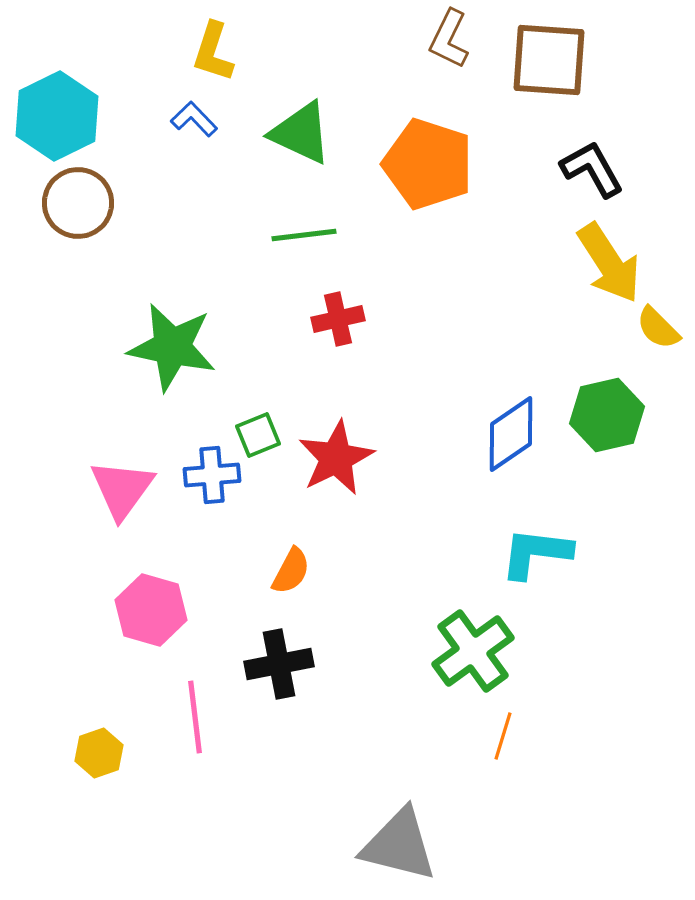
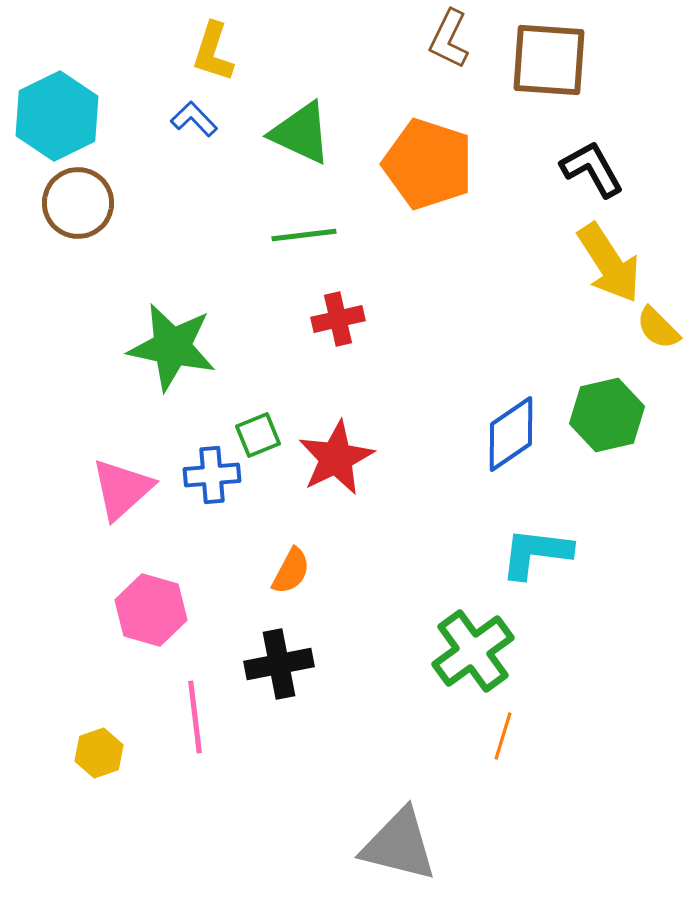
pink triangle: rotated 12 degrees clockwise
